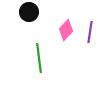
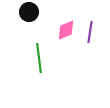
pink diamond: rotated 25 degrees clockwise
